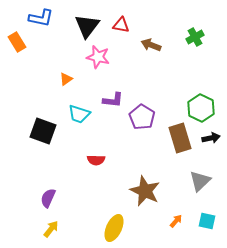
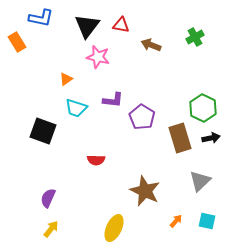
green hexagon: moved 2 px right
cyan trapezoid: moved 3 px left, 6 px up
